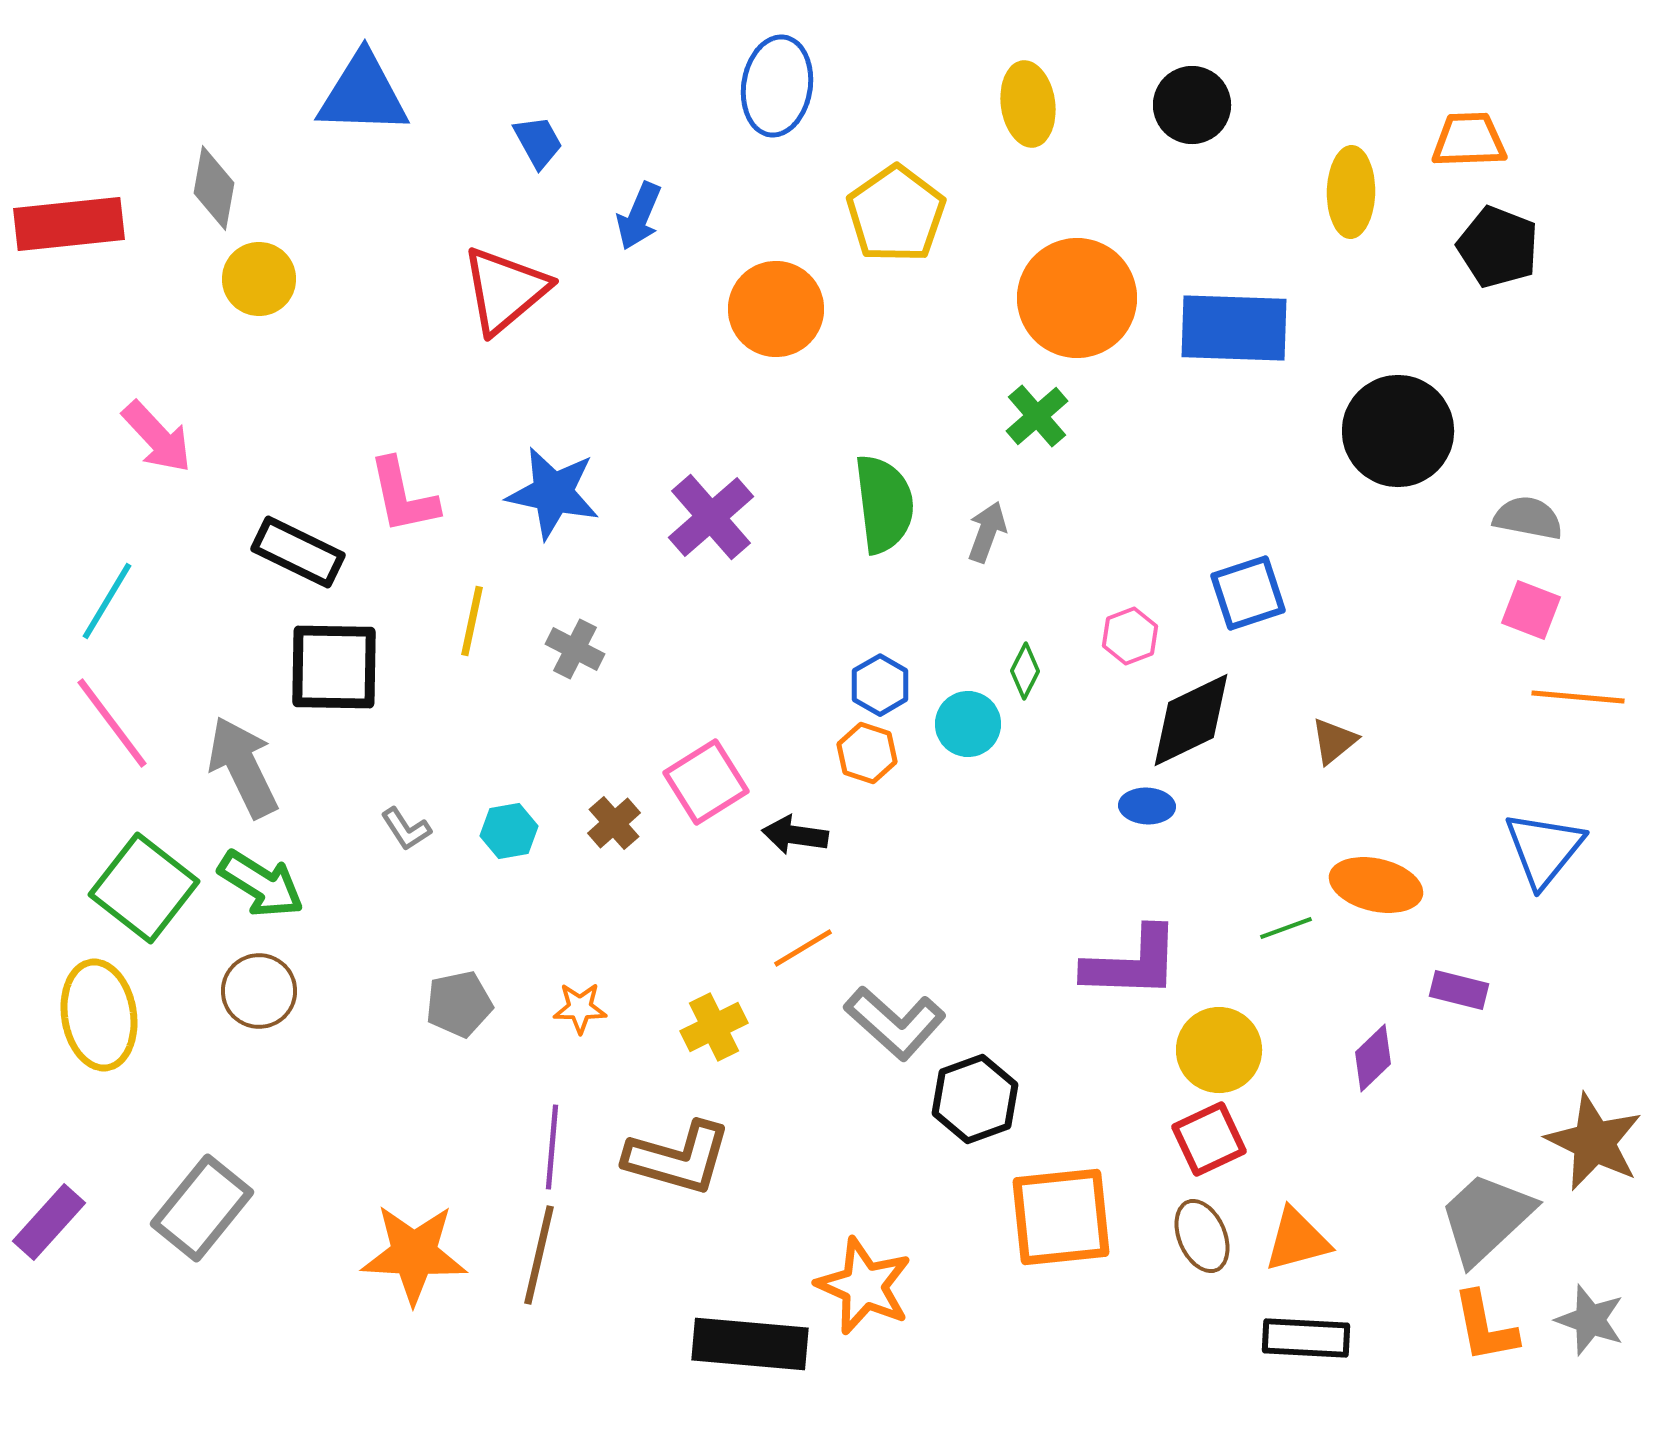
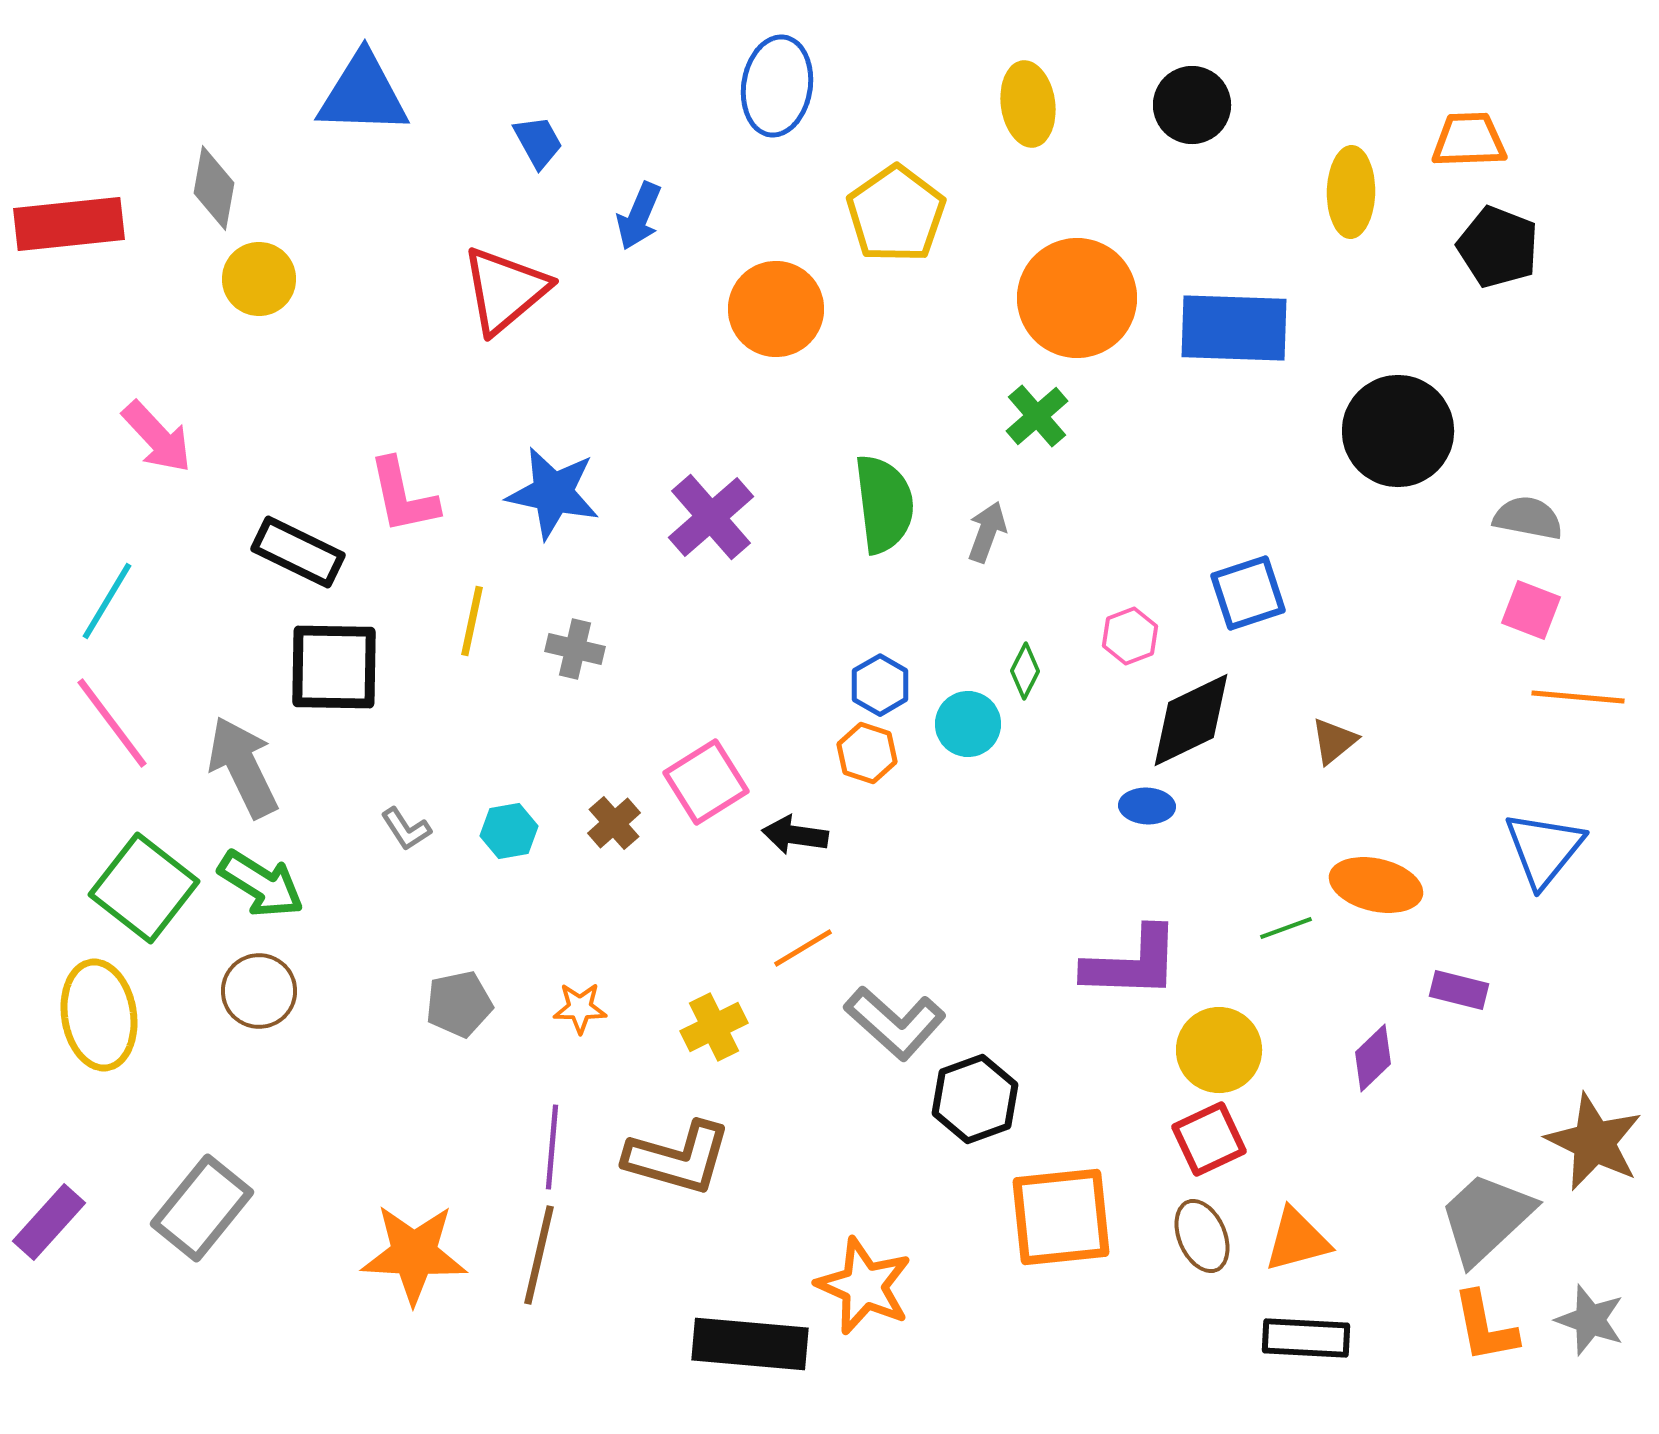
gray cross at (575, 649): rotated 14 degrees counterclockwise
